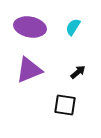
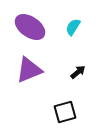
purple ellipse: rotated 24 degrees clockwise
black square: moved 7 px down; rotated 25 degrees counterclockwise
